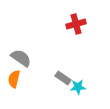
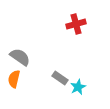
gray semicircle: moved 1 px left, 1 px up
gray rectangle: moved 3 px left
cyan star: rotated 21 degrees counterclockwise
